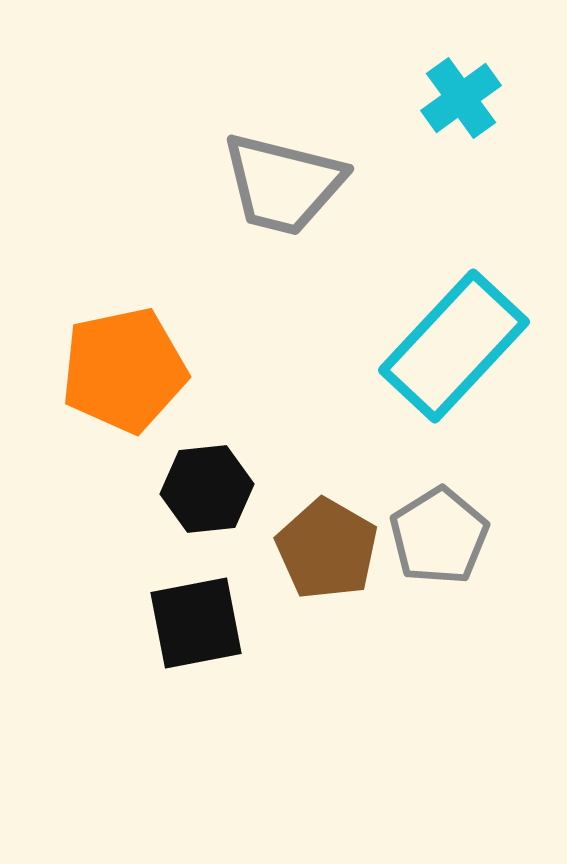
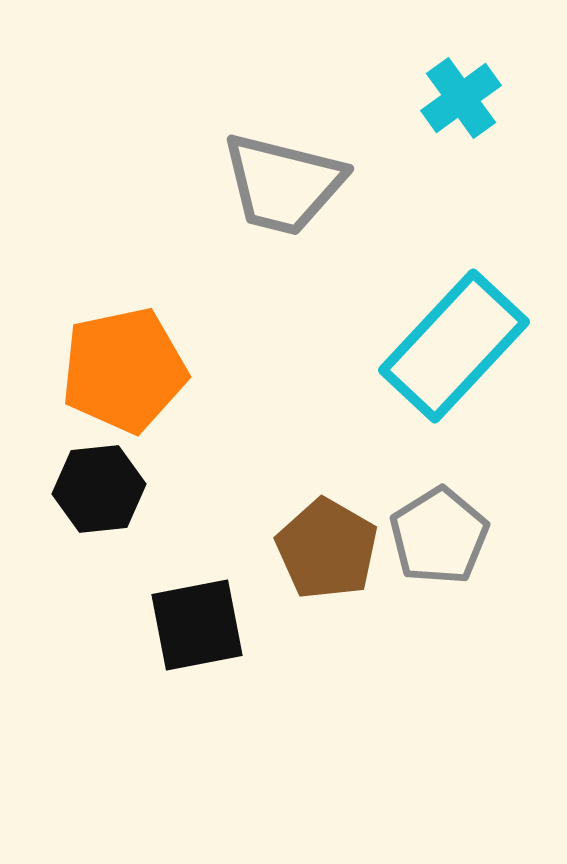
black hexagon: moved 108 px left
black square: moved 1 px right, 2 px down
